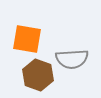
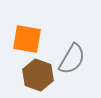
gray semicircle: rotated 56 degrees counterclockwise
